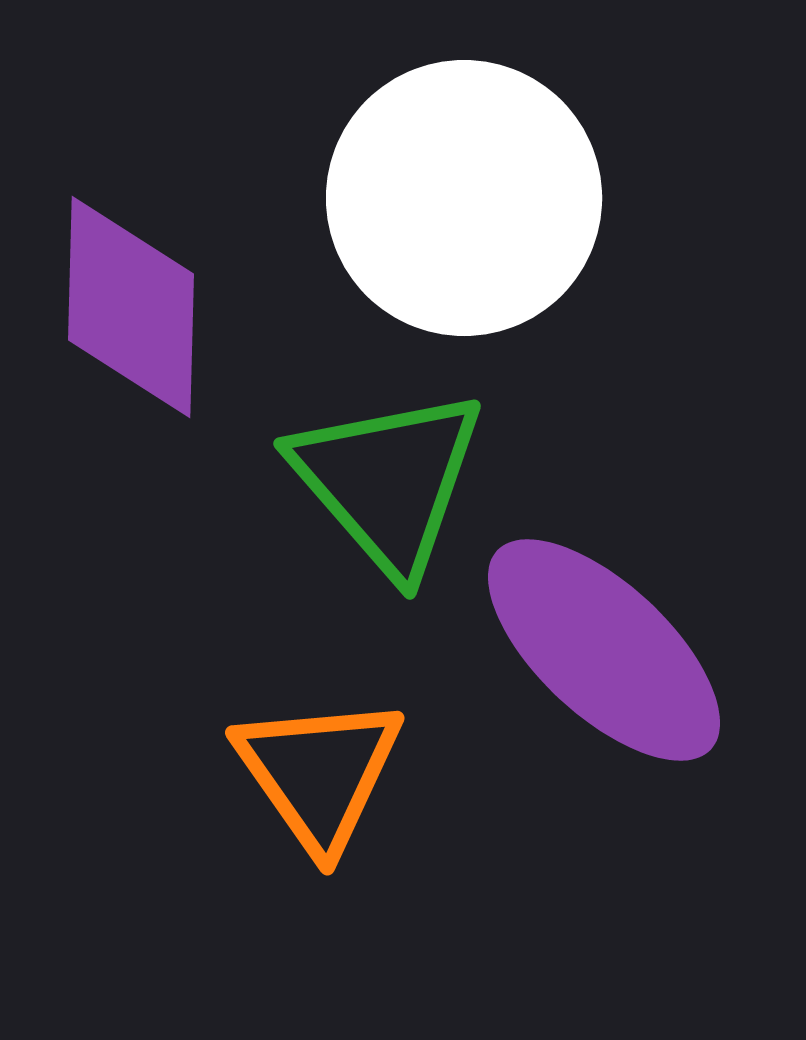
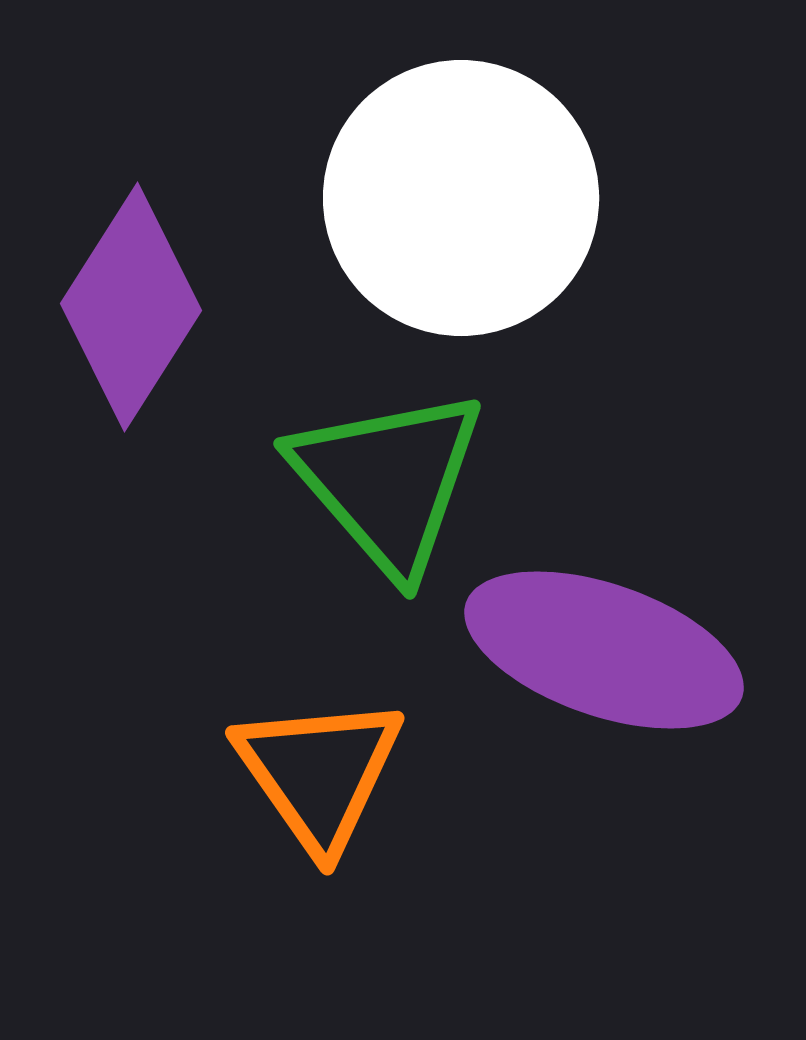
white circle: moved 3 px left
purple diamond: rotated 31 degrees clockwise
purple ellipse: rotated 24 degrees counterclockwise
